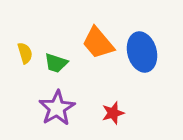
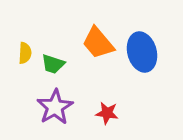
yellow semicircle: rotated 20 degrees clockwise
green trapezoid: moved 3 px left, 1 px down
purple star: moved 2 px left, 1 px up
red star: moved 6 px left; rotated 25 degrees clockwise
